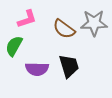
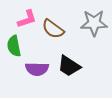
brown semicircle: moved 11 px left
green semicircle: rotated 40 degrees counterclockwise
black trapezoid: rotated 140 degrees clockwise
